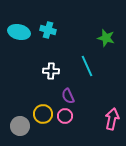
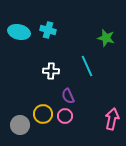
gray circle: moved 1 px up
